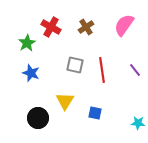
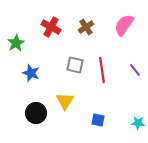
green star: moved 11 px left
blue square: moved 3 px right, 7 px down
black circle: moved 2 px left, 5 px up
